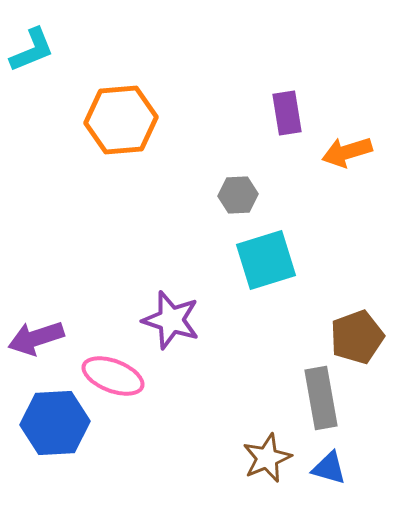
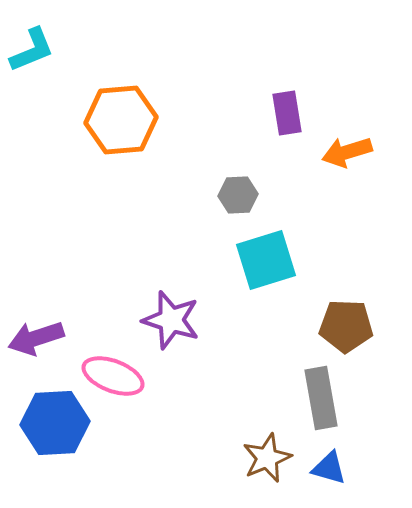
brown pentagon: moved 11 px left, 11 px up; rotated 22 degrees clockwise
